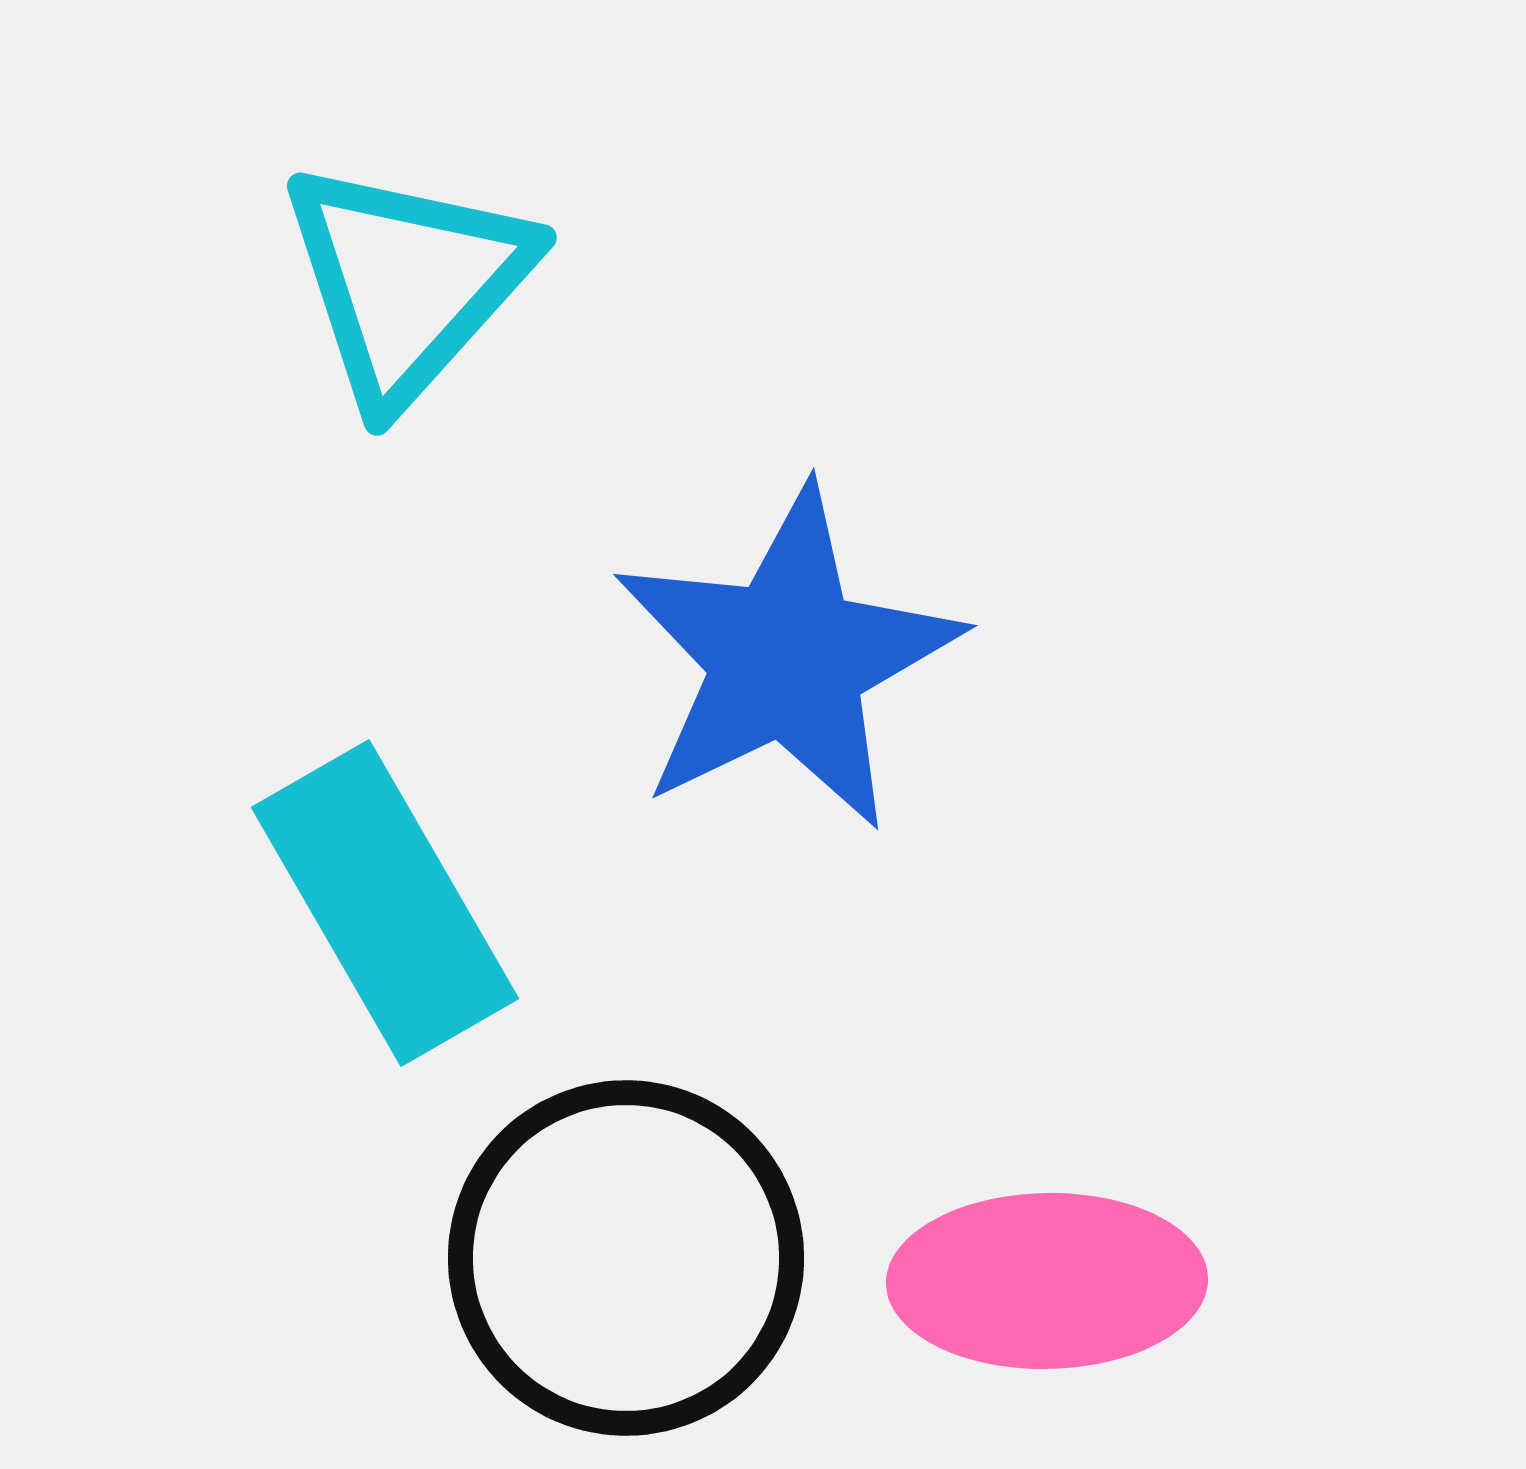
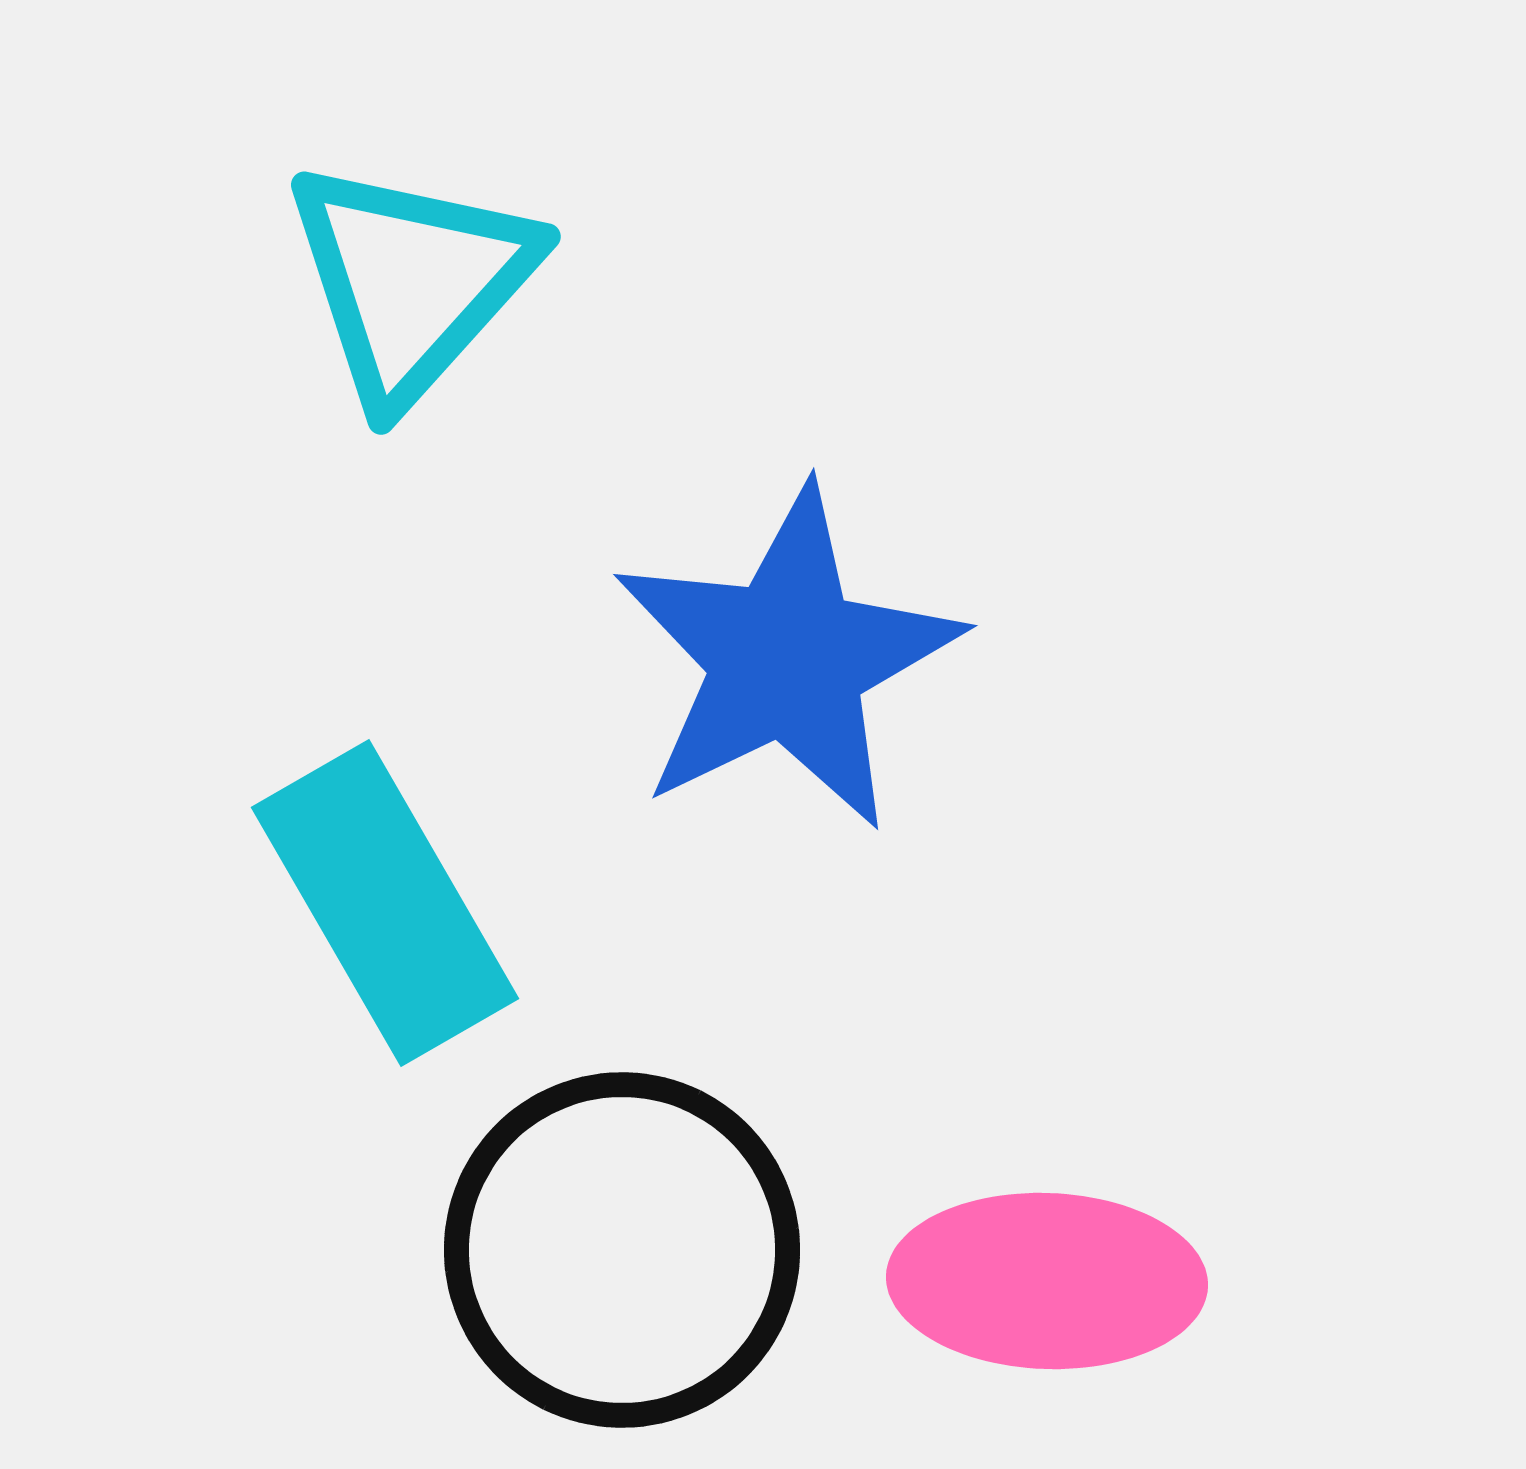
cyan triangle: moved 4 px right, 1 px up
black circle: moved 4 px left, 8 px up
pink ellipse: rotated 3 degrees clockwise
